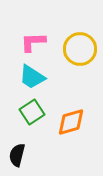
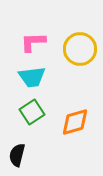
cyan trapezoid: rotated 40 degrees counterclockwise
orange diamond: moved 4 px right
